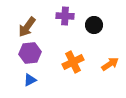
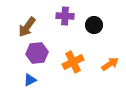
purple hexagon: moved 7 px right
